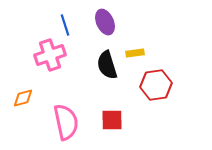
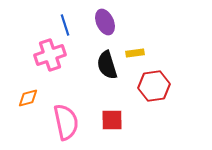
red hexagon: moved 2 px left, 1 px down
orange diamond: moved 5 px right
